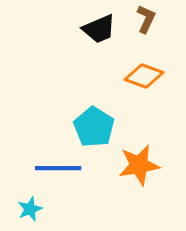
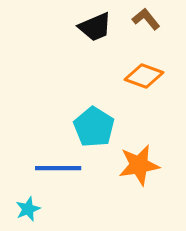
brown L-shape: rotated 64 degrees counterclockwise
black trapezoid: moved 4 px left, 2 px up
cyan star: moved 2 px left
